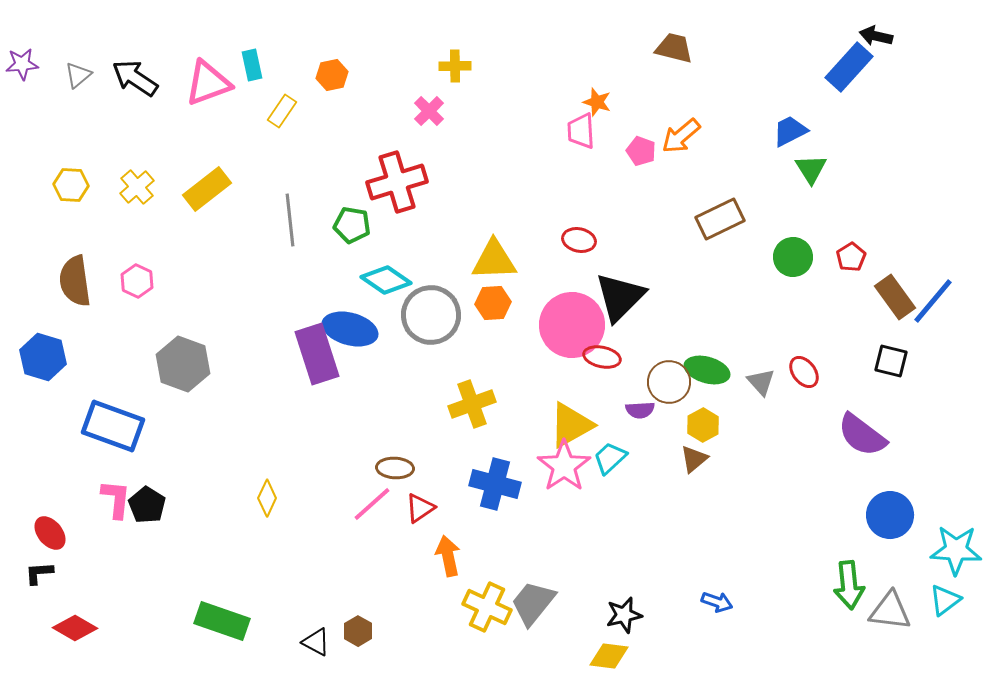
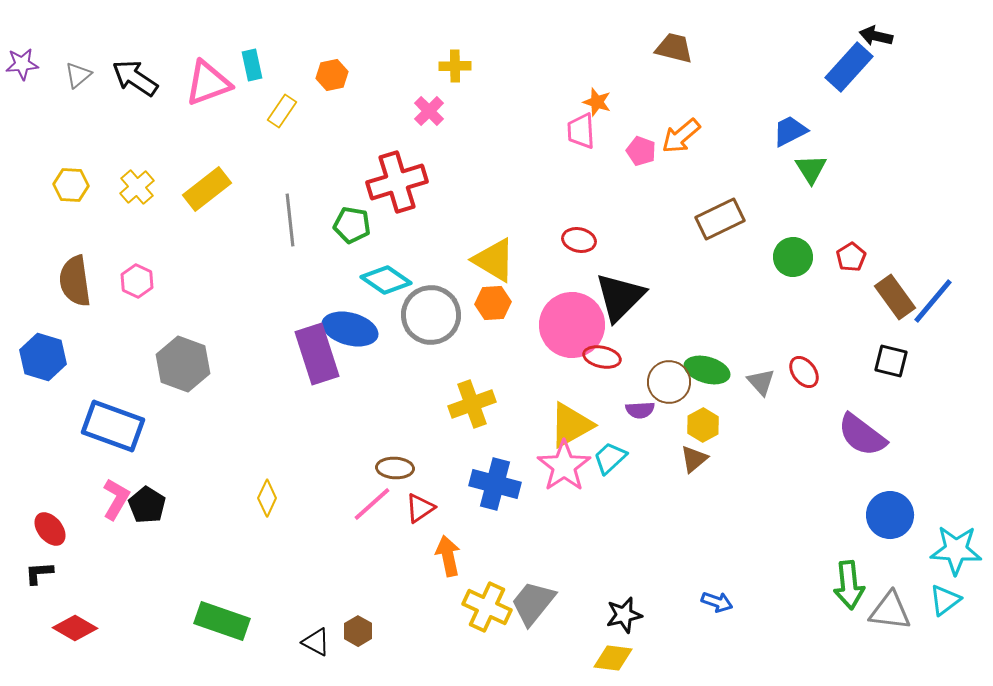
yellow triangle at (494, 260): rotated 33 degrees clockwise
pink L-shape at (116, 499): rotated 24 degrees clockwise
red ellipse at (50, 533): moved 4 px up
yellow diamond at (609, 656): moved 4 px right, 2 px down
